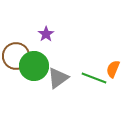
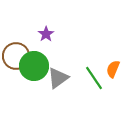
green line: rotated 35 degrees clockwise
